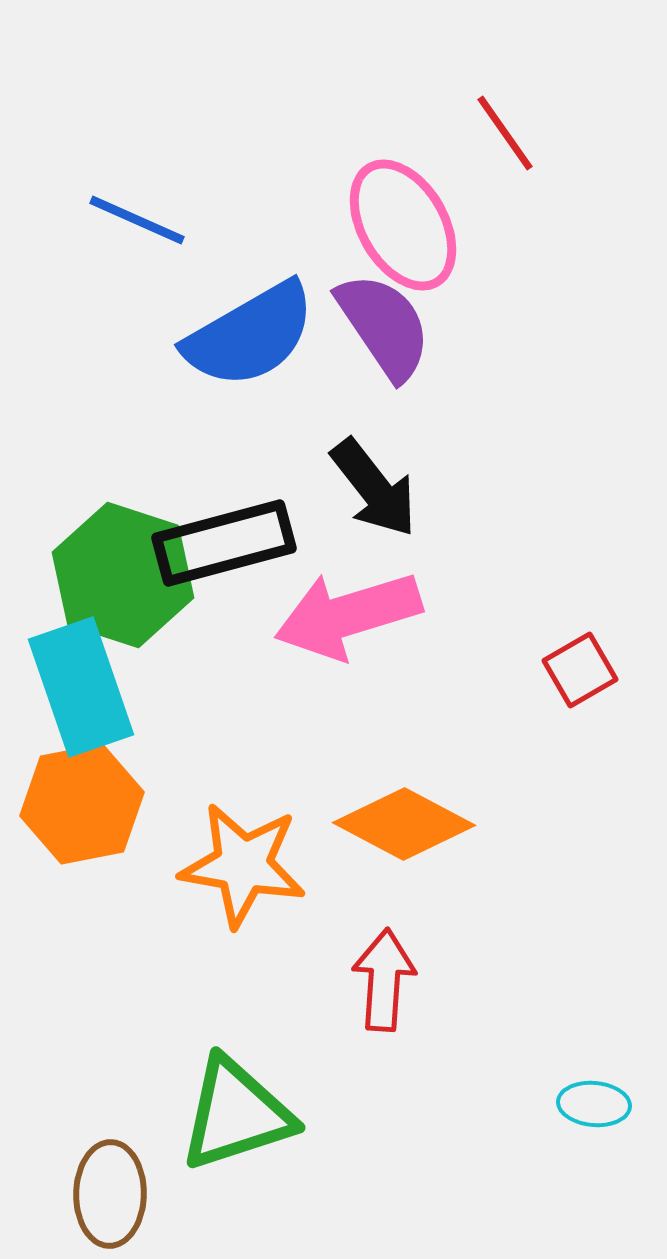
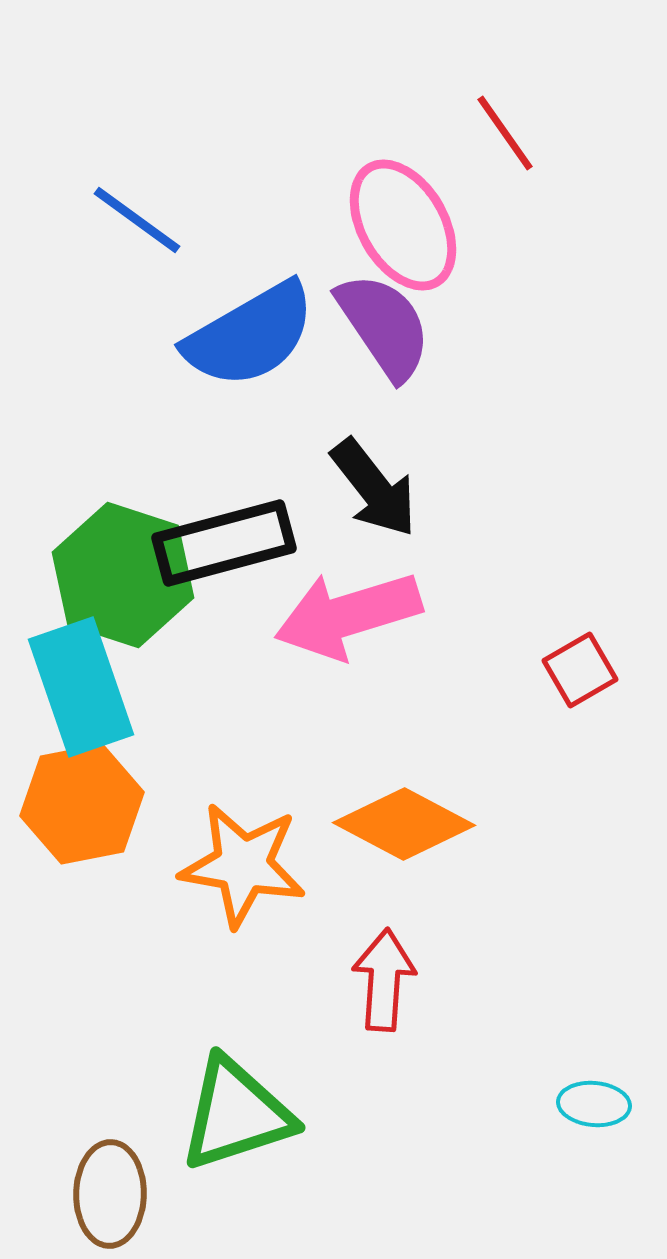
blue line: rotated 12 degrees clockwise
